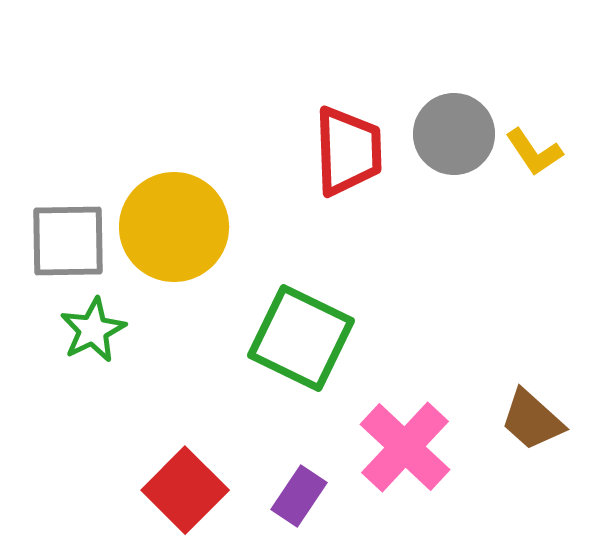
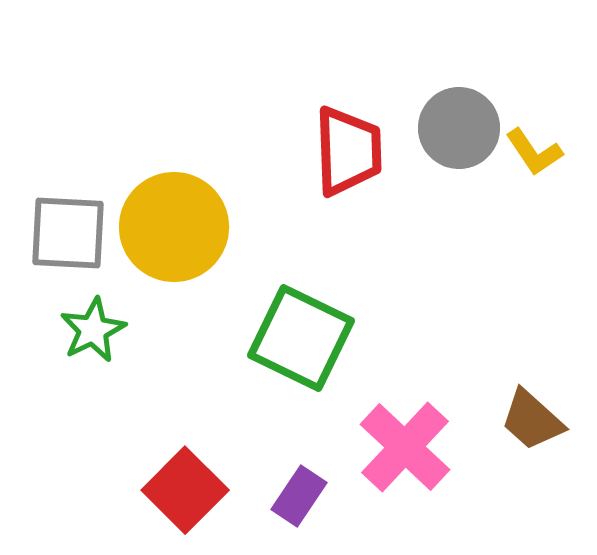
gray circle: moved 5 px right, 6 px up
gray square: moved 8 px up; rotated 4 degrees clockwise
